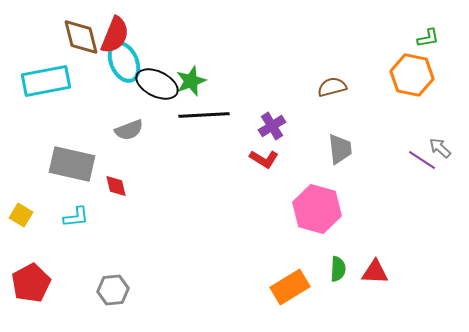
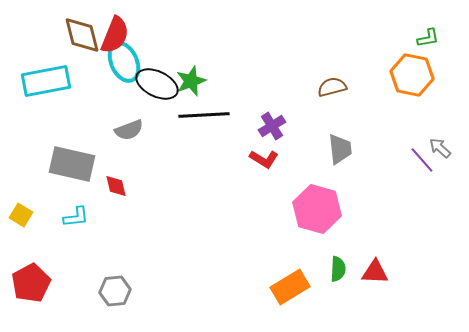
brown diamond: moved 1 px right, 2 px up
purple line: rotated 16 degrees clockwise
gray hexagon: moved 2 px right, 1 px down
